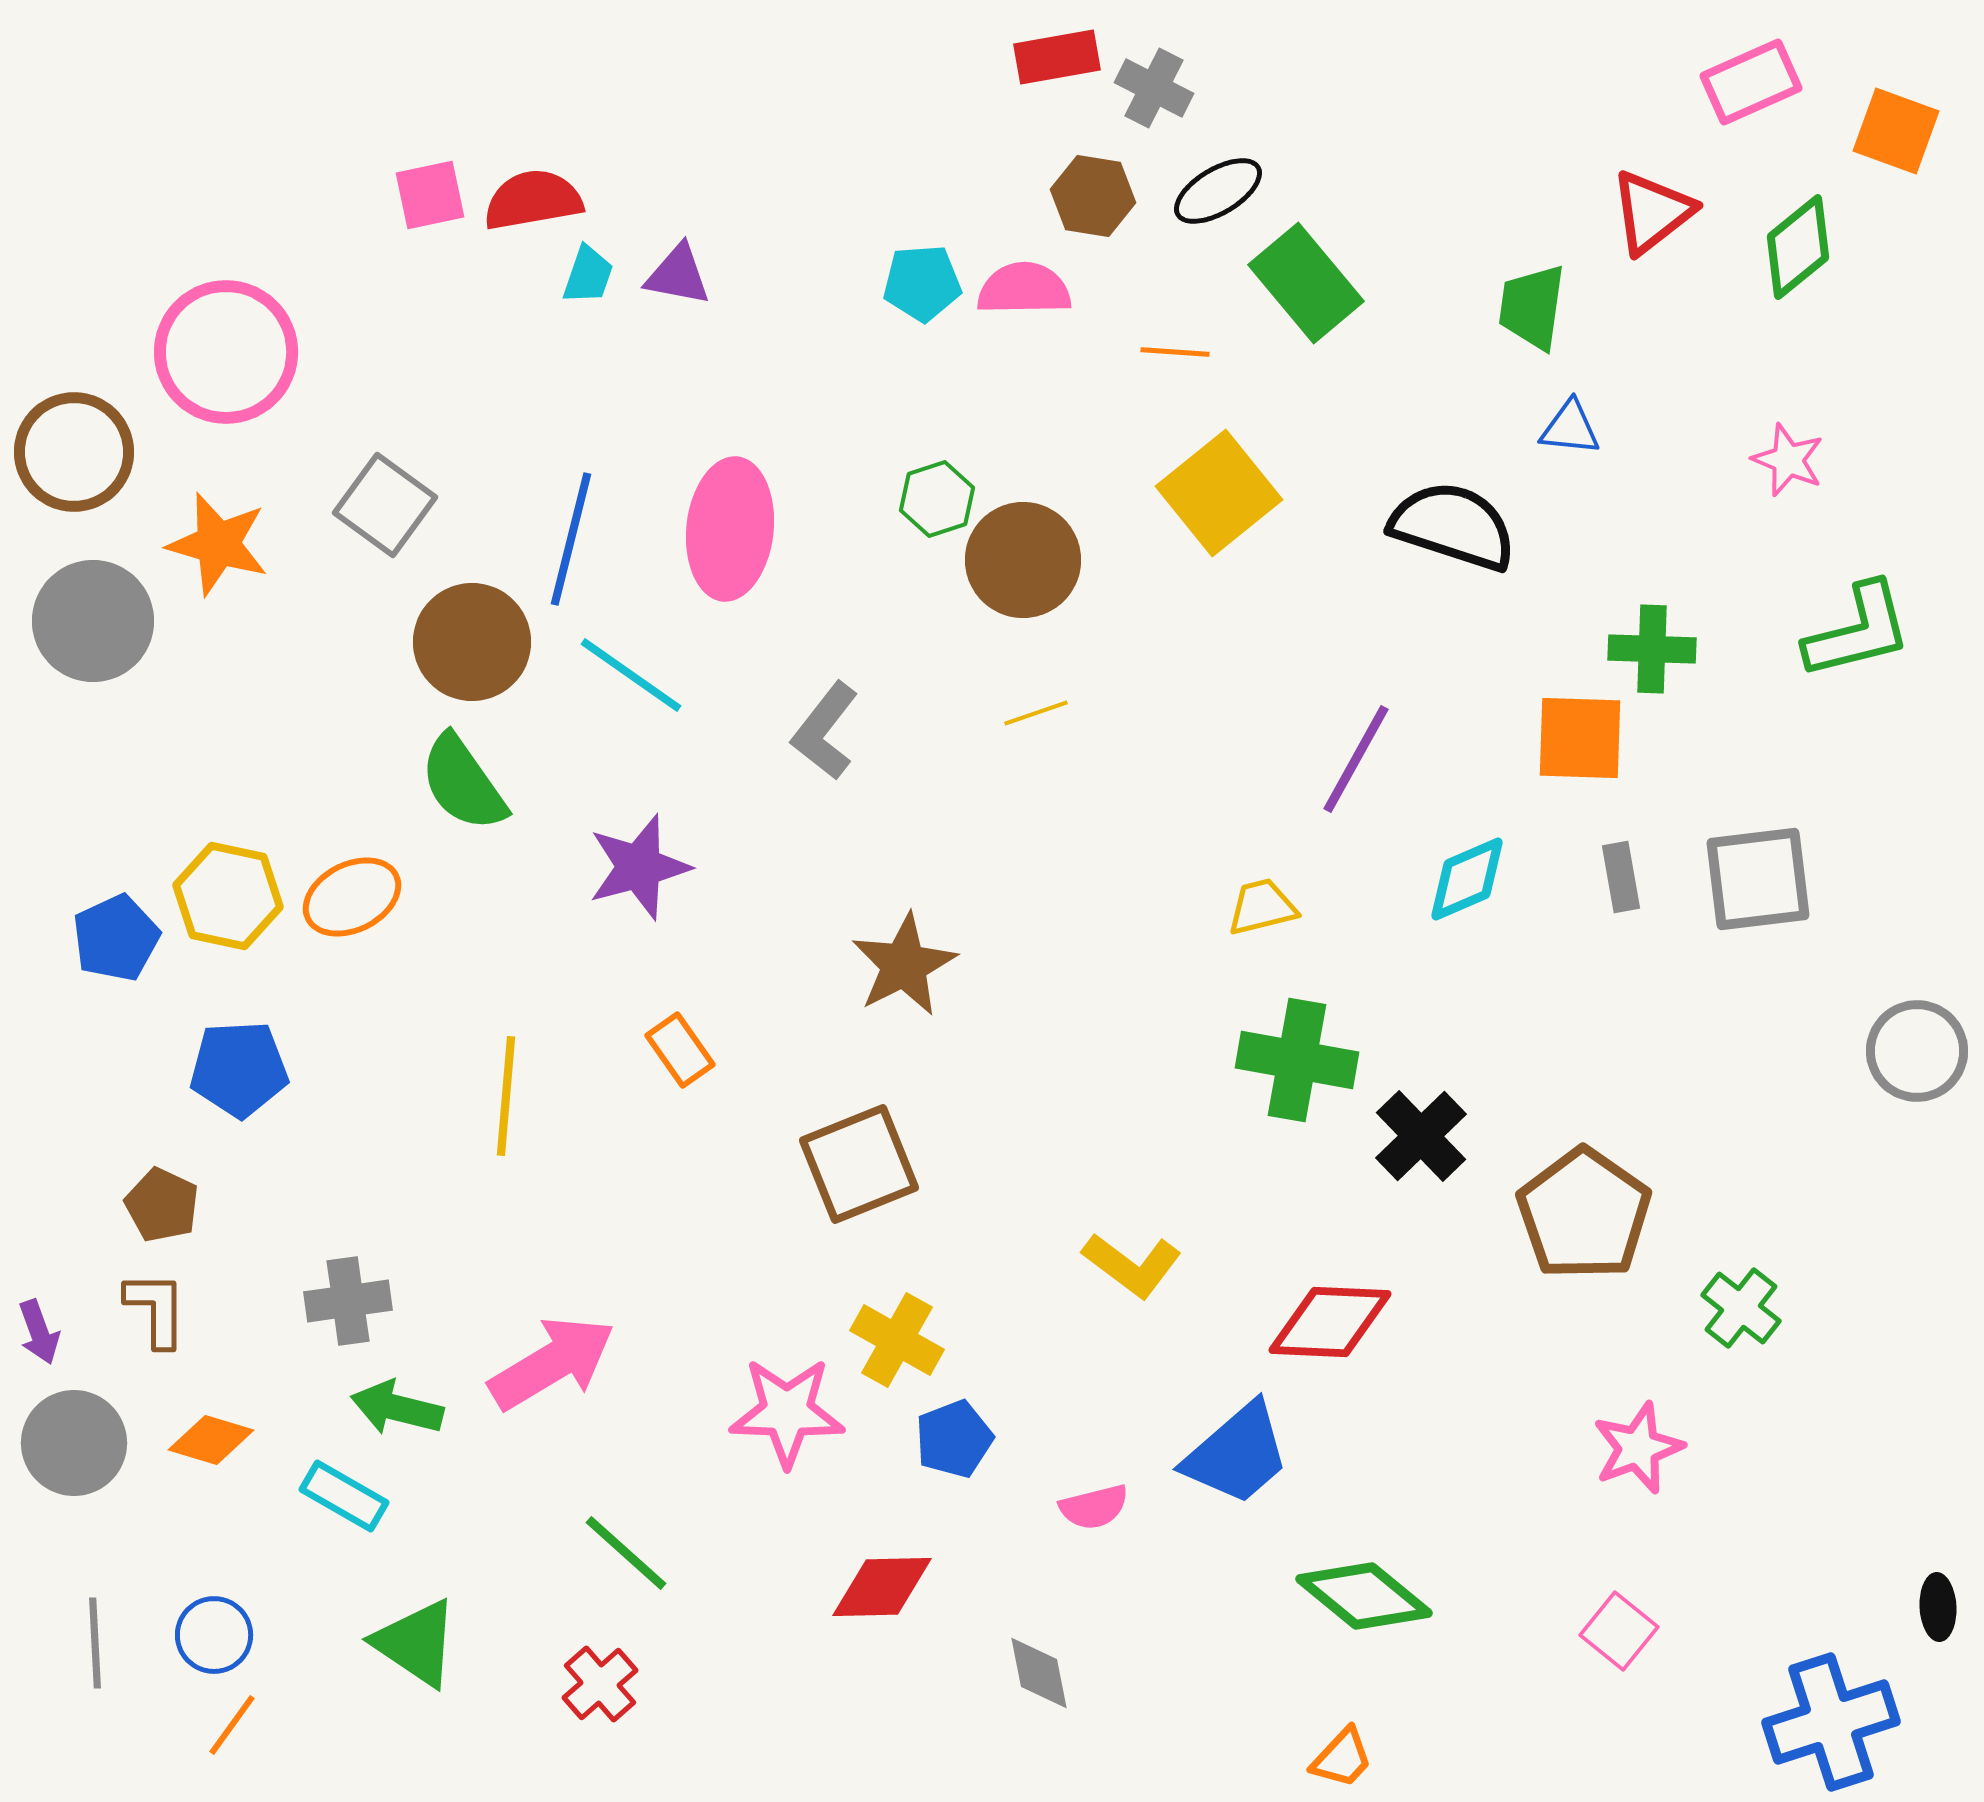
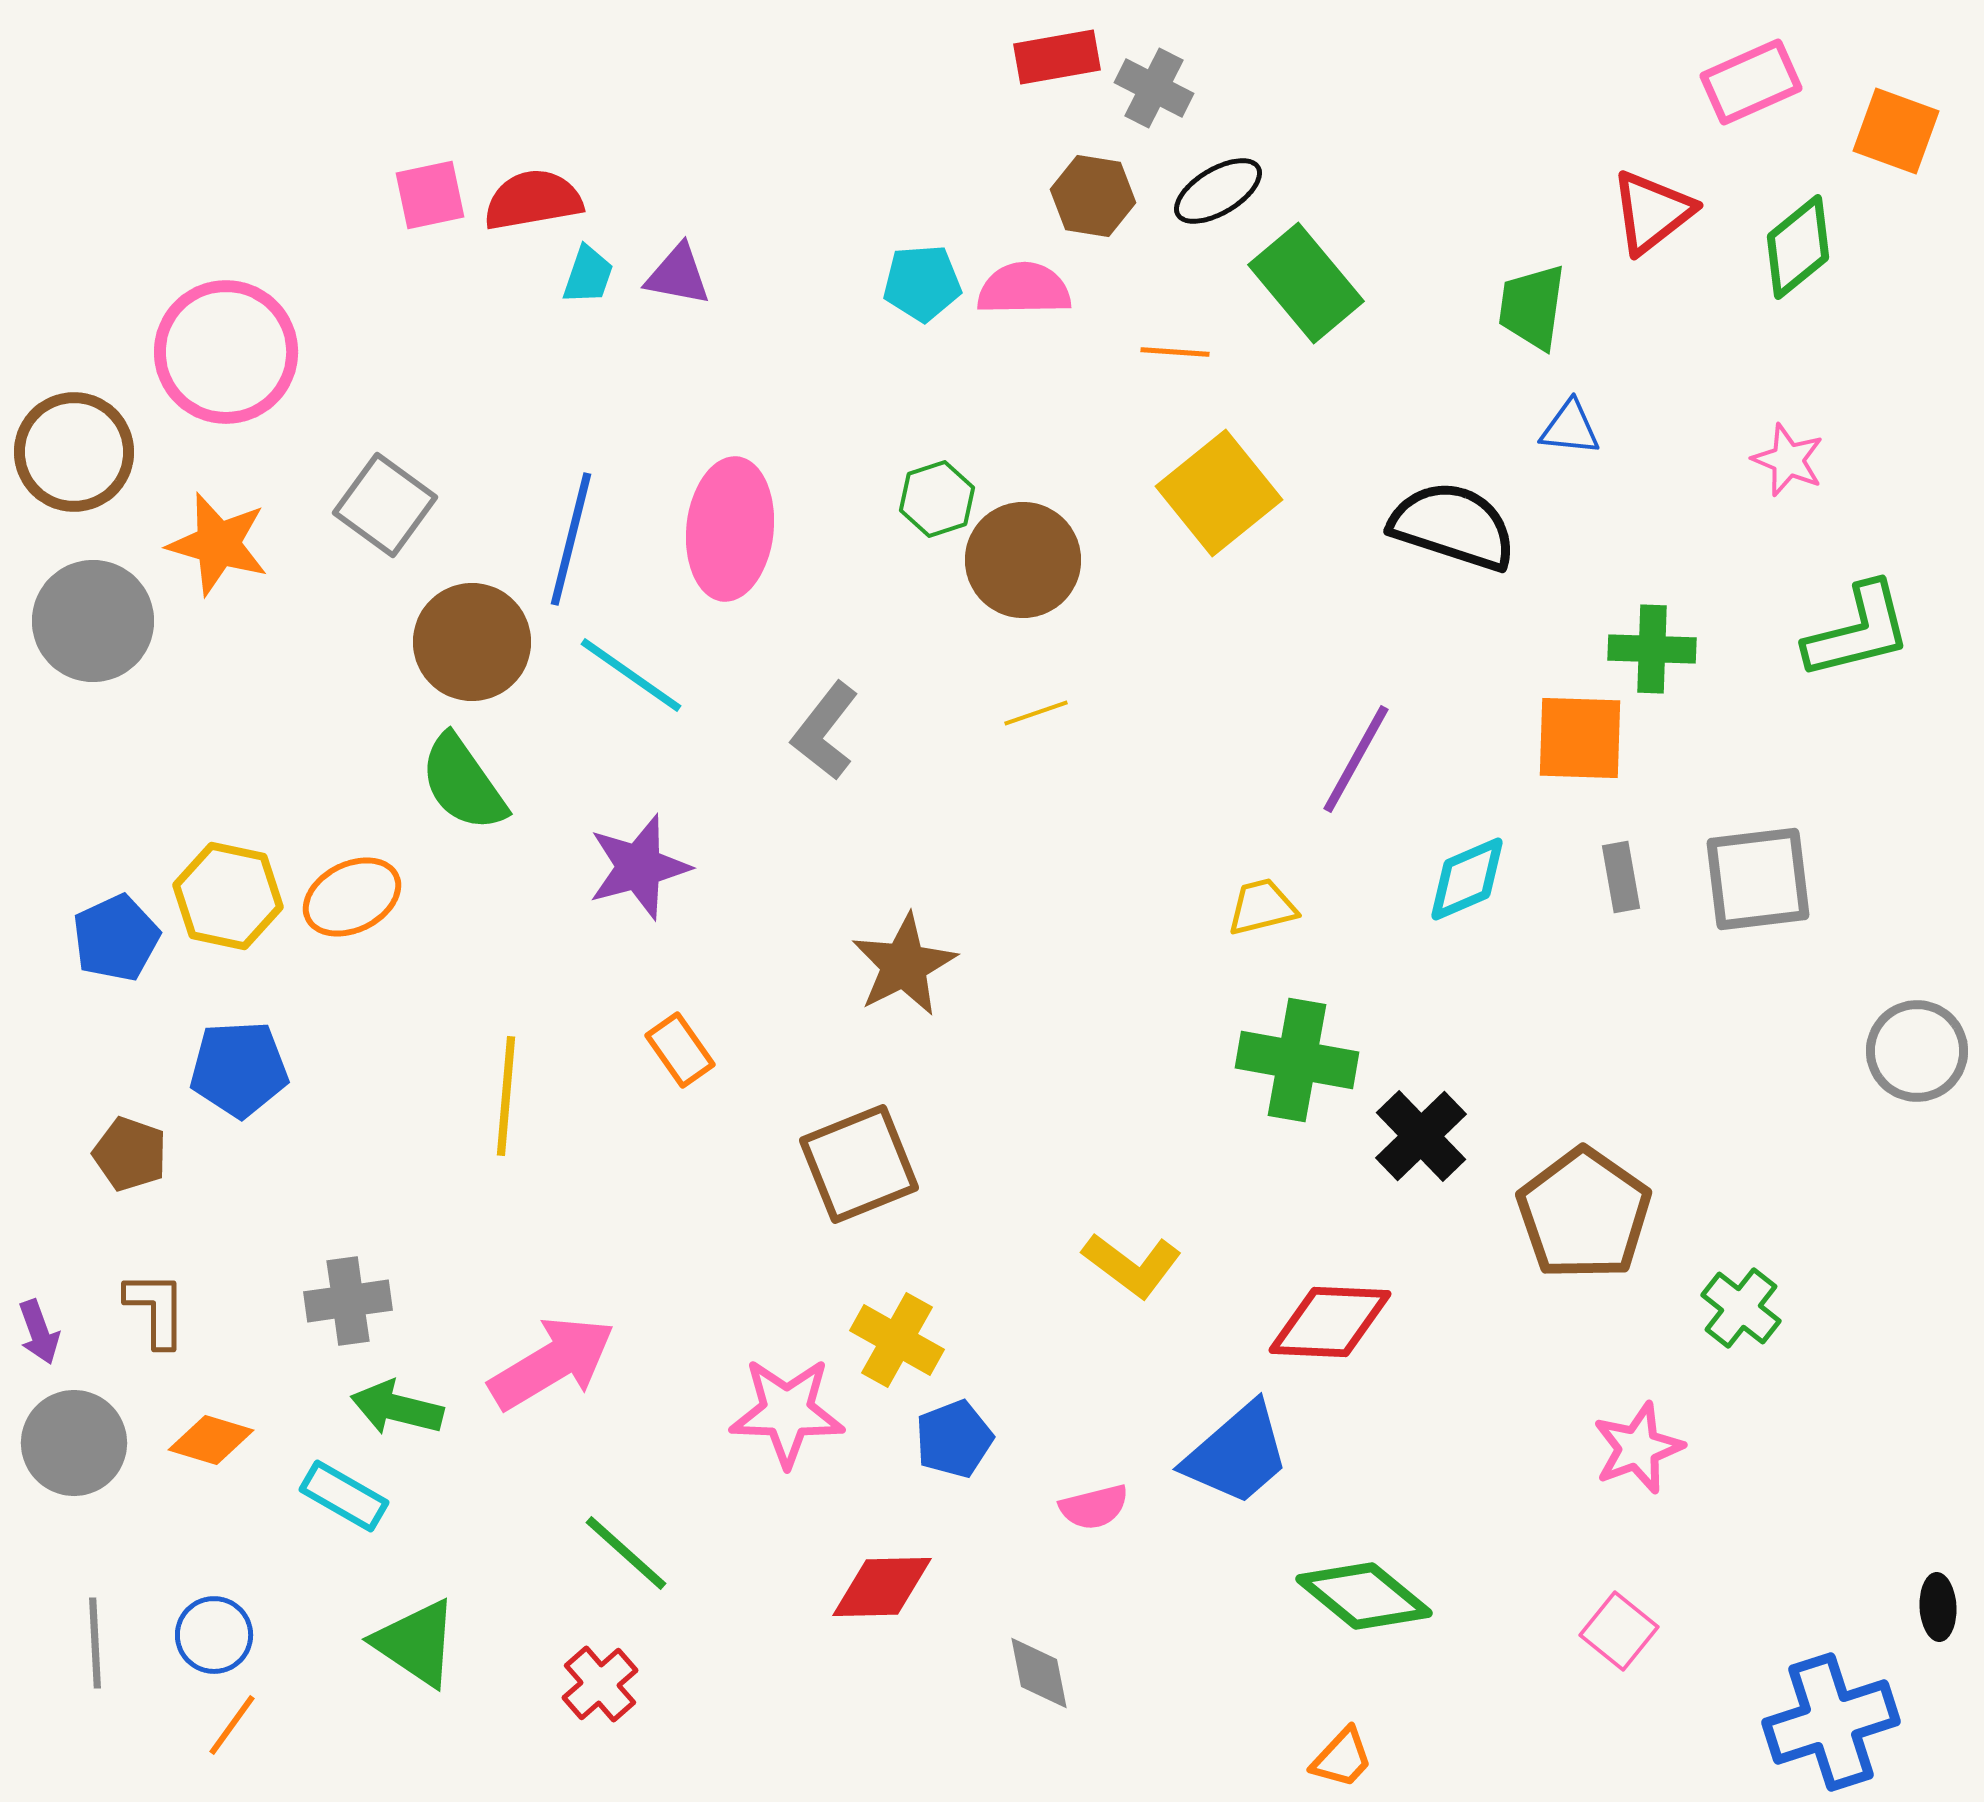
brown pentagon at (162, 1205): moved 32 px left, 51 px up; rotated 6 degrees counterclockwise
